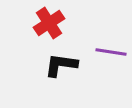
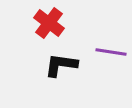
red cross: rotated 20 degrees counterclockwise
